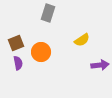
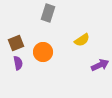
orange circle: moved 2 px right
purple arrow: rotated 18 degrees counterclockwise
